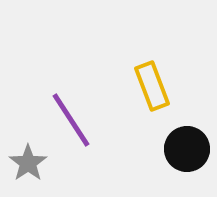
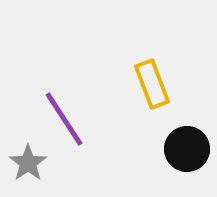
yellow rectangle: moved 2 px up
purple line: moved 7 px left, 1 px up
